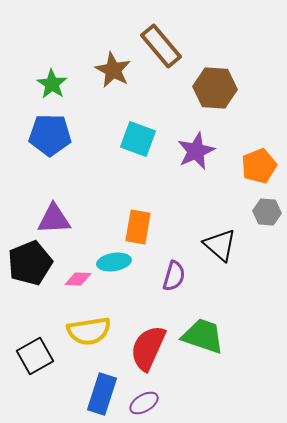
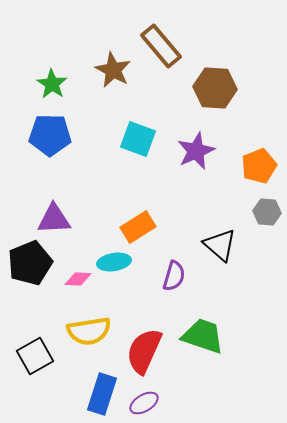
orange rectangle: rotated 48 degrees clockwise
red semicircle: moved 4 px left, 3 px down
